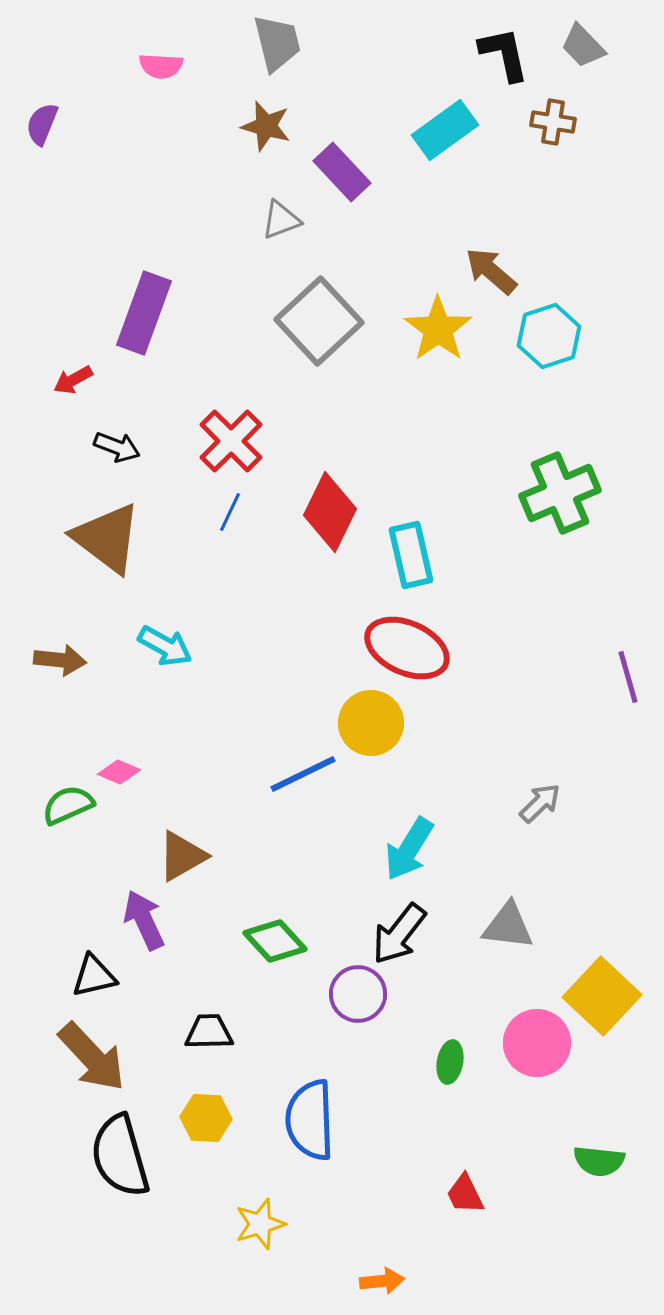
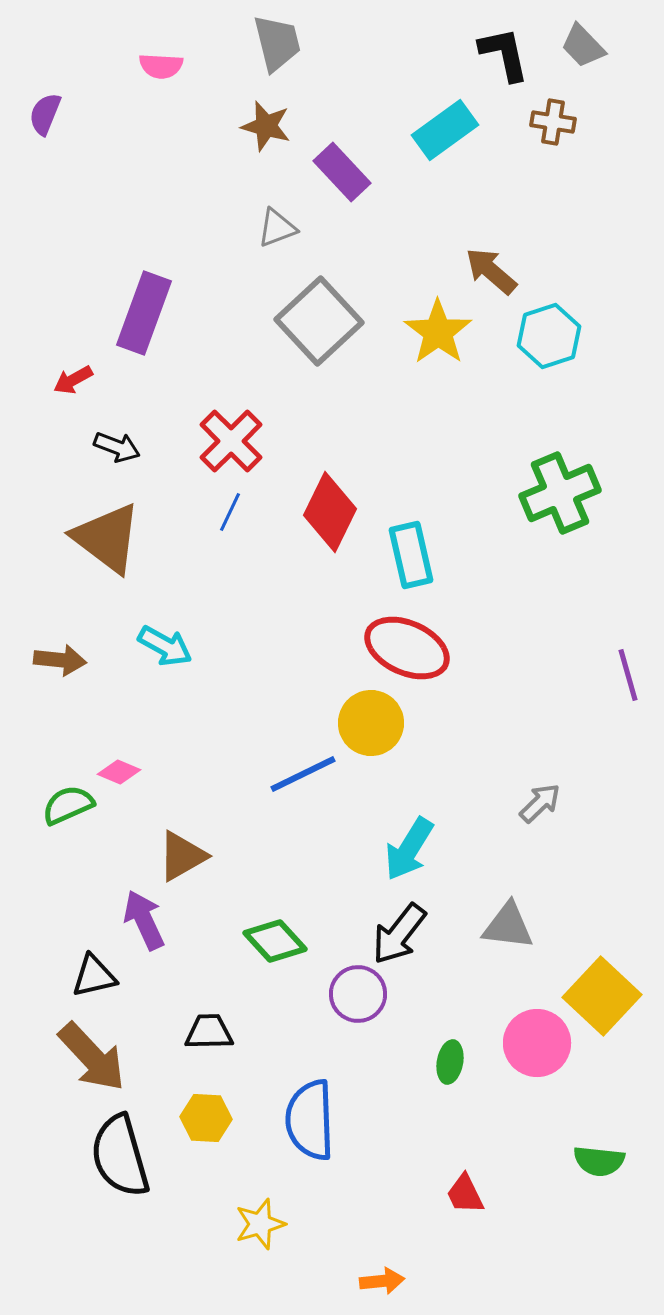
purple semicircle at (42, 124): moved 3 px right, 10 px up
gray triangle at (281, 220): moved 4 px left, 8 px down
yellow star at (438, 329): moved 3 px down
purple line at (628, 677): moved 2 px up
